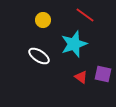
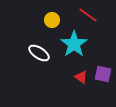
red line: moved 3 px right
yellow circle: moved 9 px right
cyan star: rotated 16 degrees counterclockwise
white ellipse: moved 3 px up
